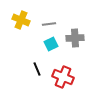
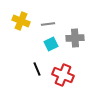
yellow cross: moved 1 px down
gray line: moved 1 px left
red cross: moved 2 px up
